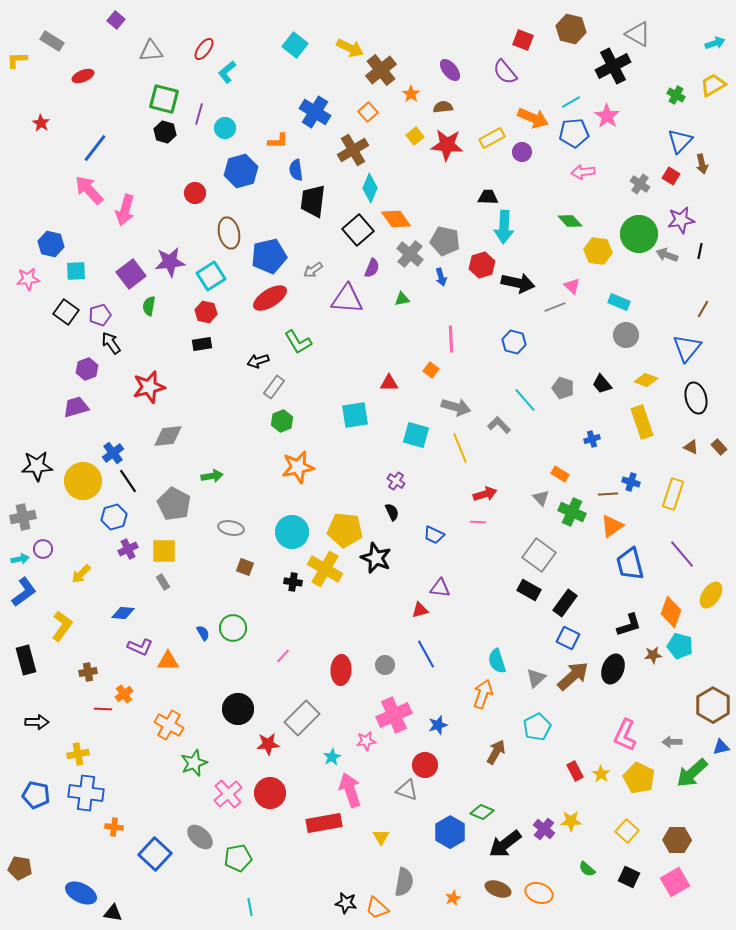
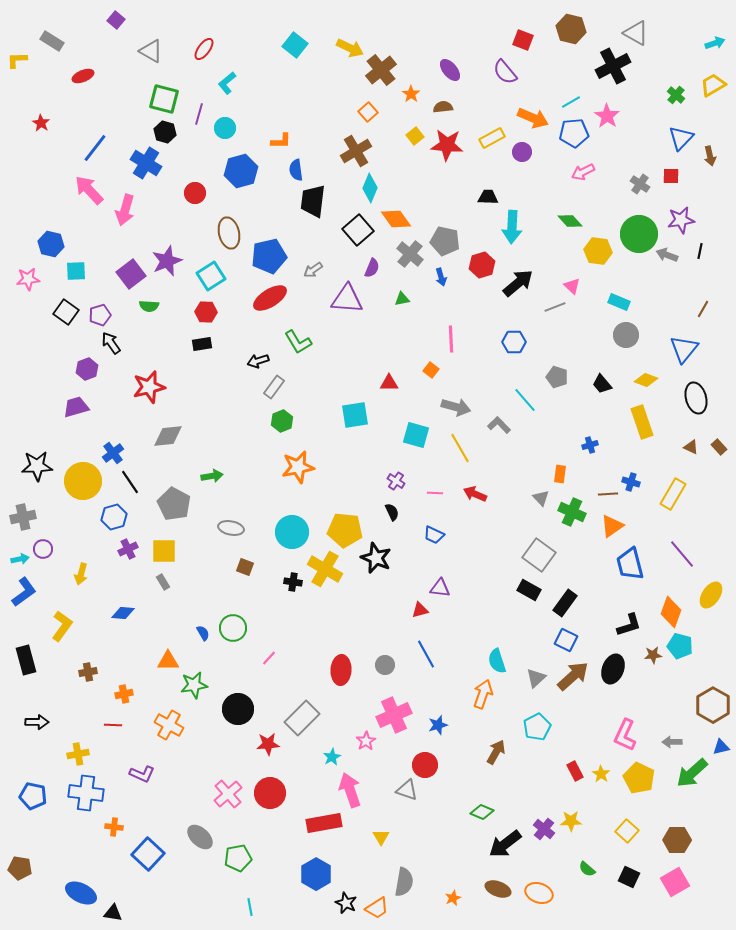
gray triangle at (638, 34): moved 2 px left, 1 px up
gray triangle at (151, 51): rotated 35 degrees clockwise
cyan L-shape at (227, 72): moved 11 px down
green cross at (676, 95): rotated 12 degrees clockwise
blue cross at (315, 112): moved 169 px left, 51 px down
orange L-shape at (278, 141): moved 3 px right
blue triangle at (680, 141): moved 1 px right, 3 px up
brown cross at (353, 150): moved 3 px right, 1 px down
brown arrow at (702, 164): moved 8 px right, 8 px up
pink arrow at (583, 172): rotated 20 degrees counterclockwise
red square at (671, 176): rotated 30 degrees counterclockwise
cyan arrow at (504, 227): moved 8 px right
purple star at (170, 262): moved 3 px left, 1 px up; rotated 16 degrees counterclockwise
black arrow at (518, 283): rotated 52 degrees counterclockwise
green semicircle at (149, 306): rotated 96 degrees counterclockwise
red hexagon at (206, 312): rotated 10 degrees counterclockwise
blue hexagon at (514, 342): rotated 15 degrees counterclockwise
blue triangle at (687, 348): moved 3 px left, 1 px down
gray pentagon at (563, 388): moved 6 px left, 11 px up
blue cross at (592, 439): moved 2 px left, 6 px down
yellow line at (460, 448): rotated 8 degrees counterclockwise
orange rectangle at (560, 474): rotated 66 degrees clockwise
black line at (128, 481): moved 2 px right, 1 px down
red arrow at (485, 494): moved 10 px left; rotated 140 degrees counterclockwise
yellow rectangle at (673, 494): rotated 12 degrees clockwise
pink line at (478, 522): moved 43 px left, 29 px up
yellow arrow at (81, 574): rotated 30 degrees counterclockwise
blue square at (568, 638): moved 2 px left, 2 px down
purple L-shape at (140, 647): moved 2 px right, 127 px down
pink line at (283, 656): moved 14 px left, 2 px down
orange cross at (124, 694): rotated 24 degrees clockwise
red line at (103, 709): moved 10 px right, 16 px down
pink star at (366, 741): rotated 24 degrees counterclockwise
green star at (194, 763): moved 78 px up; rotated 12 degrees clockwise
blue pentagon at (36, 795): moved 3 px left, 1 px down
blue hexagon at (450, 832): moved 134 px left, 42 px down
blue square at (155, 854): moved 7 px left
black star at (346, 903): rotated 15 degrees clockwise
orange trapezoid at (377, 908): rotated 75 degrees counterclockwise
